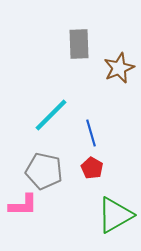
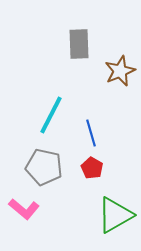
brown star: moved 1 px right, 3 px down
cyan line: rotated 18 degrees counterclockwise
gray pentagon: moved 4 px up
pink L-shape: moved 1 px right, 4 px down; rotated 40 degrees clockwise
